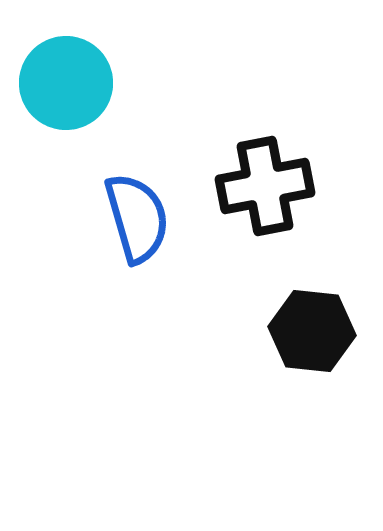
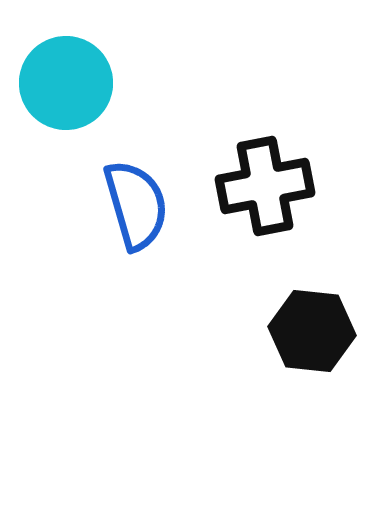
blue semicircle: moved 1 px left, 13 px up
